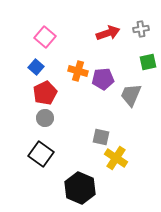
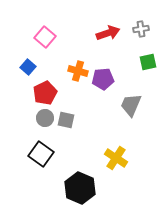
blue square: moved 8 px left
gray trapezoid: moved 10 px down
gray square: moved 35 px left, 17 px up
